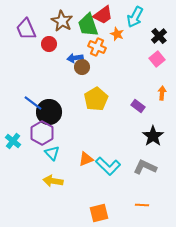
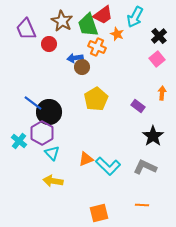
cyan cross: moved 6 px right
